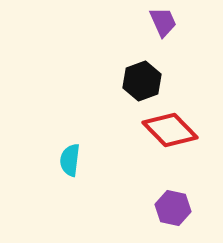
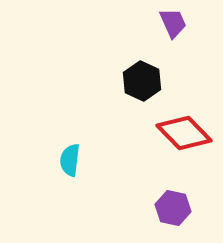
purple trapezoid: moved 10 px right, 1 px down
black hexagon: rotated 15 degrees counterclockwise
red diamond: moved 14 px right, 3 px down
